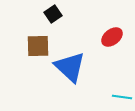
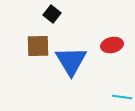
black square: moved 1 px left; rotated 18 degrees counterclockwise
red ellipse: moved 8 px down; rotated 25 degrees clockwise
blue triangle: moved 1 px right, 6 px up; rotated 16 degrees clockwise
